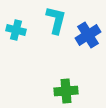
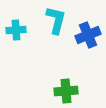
cyan cross: rotated 18 degrees counterclockwise
blue cross: rotated 10 degrees clockwise
